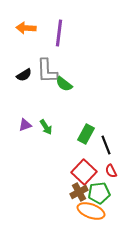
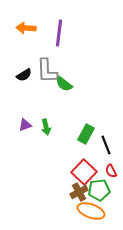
green arrow: rotated 21 degrees clockwise
green pentagon: moved 3 px up
